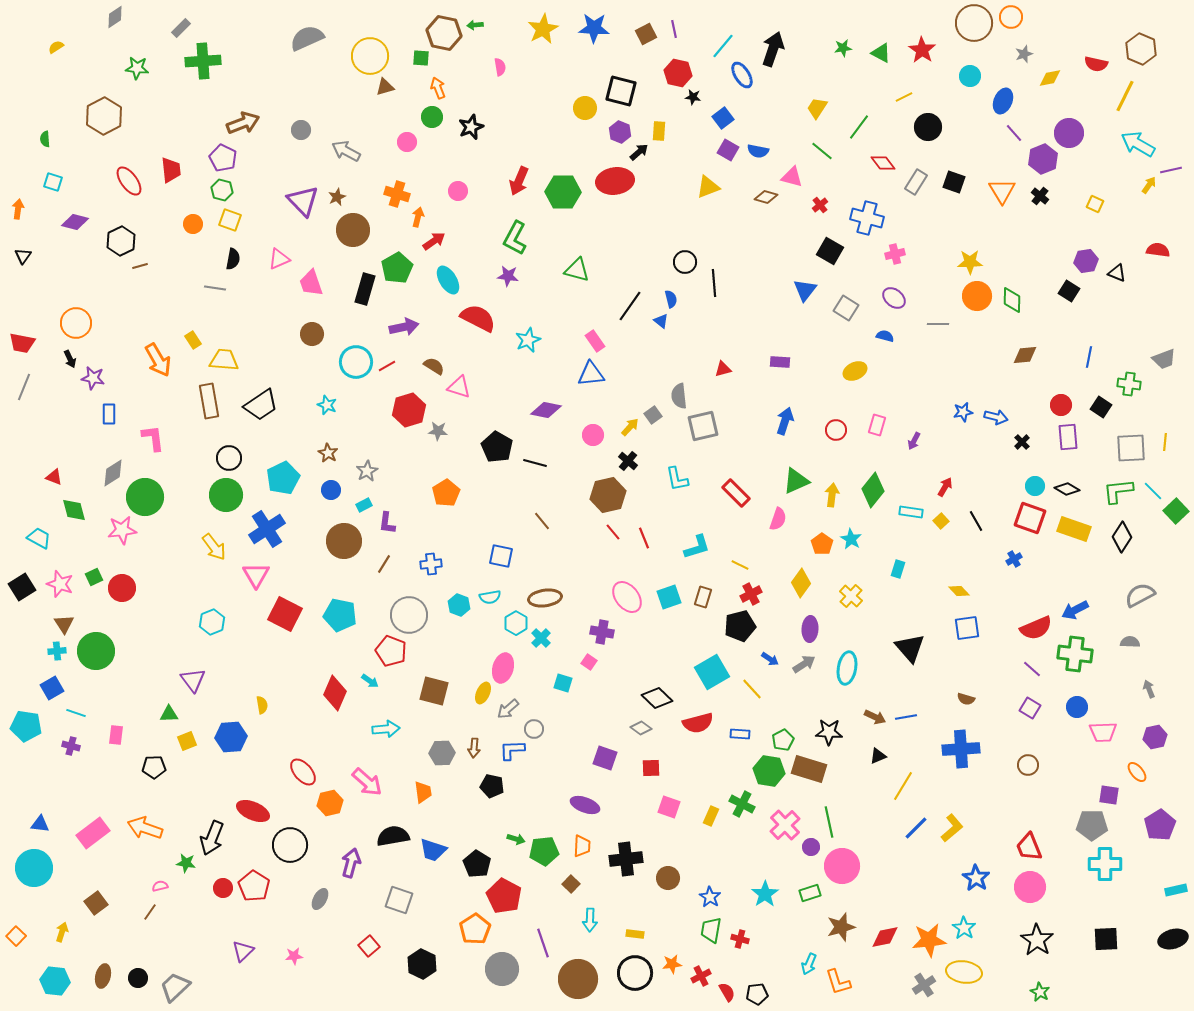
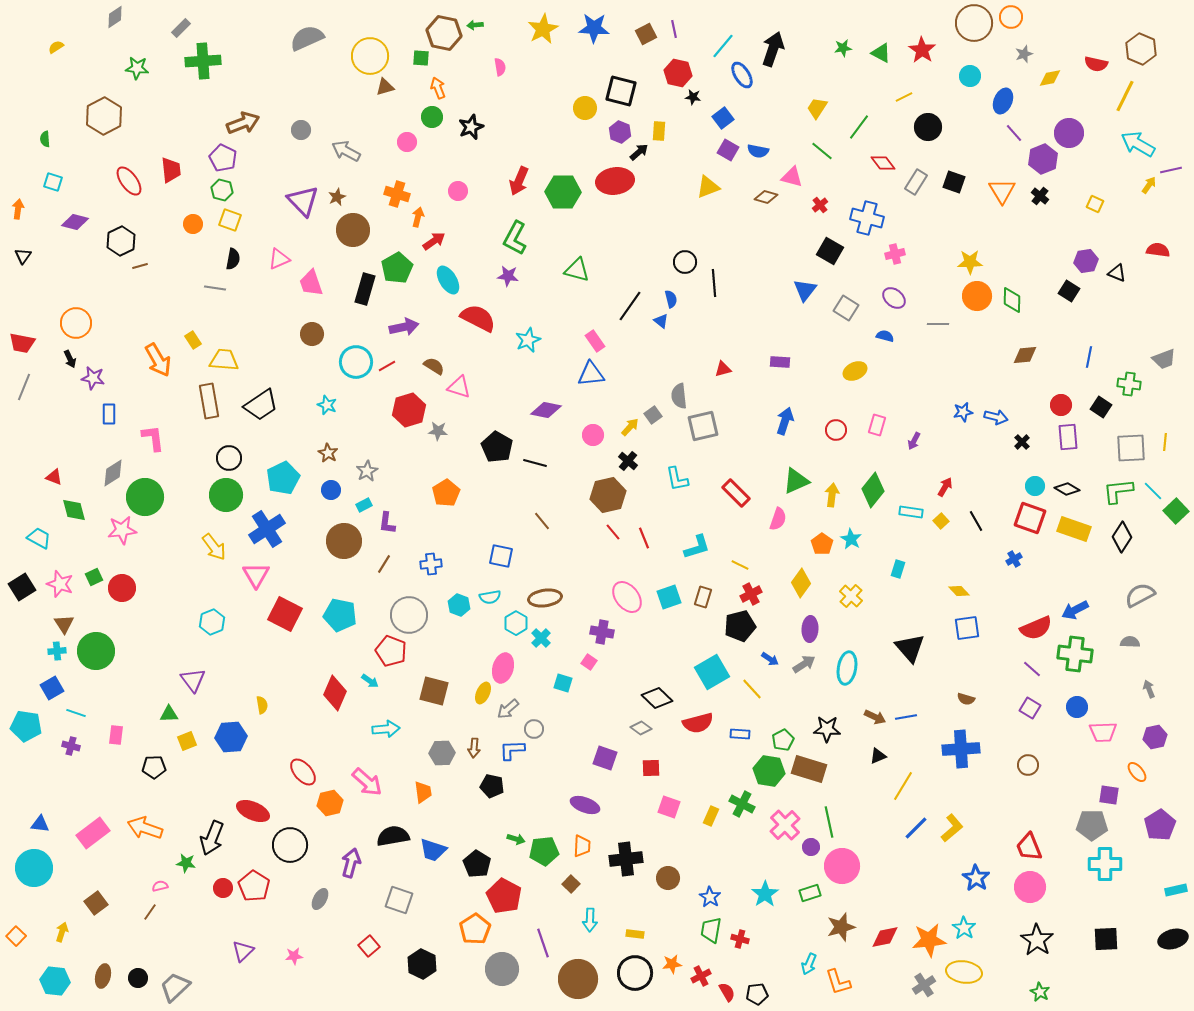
black star at (829, 732): moved 2 px left, 3 px up
